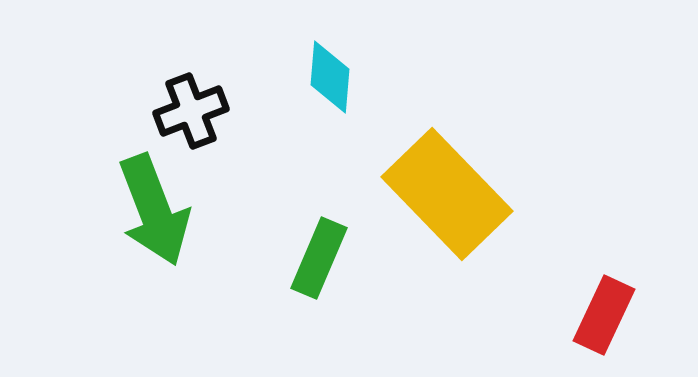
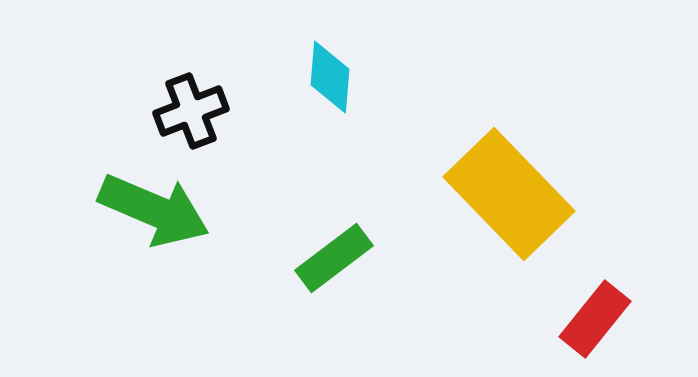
yellow rectangle: moved 62 px right
green arrow: rotated 46 degrees counterclockwise
green rectangle: moved 15 px right; rotated 30 degrees clockwise
red rectangle: moved 9 px left, 4 px down; rotated 14 degrees clockwise
